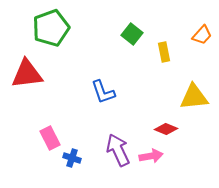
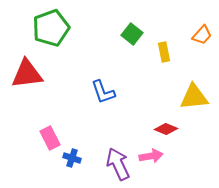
purple arrow: moved 14 px down
